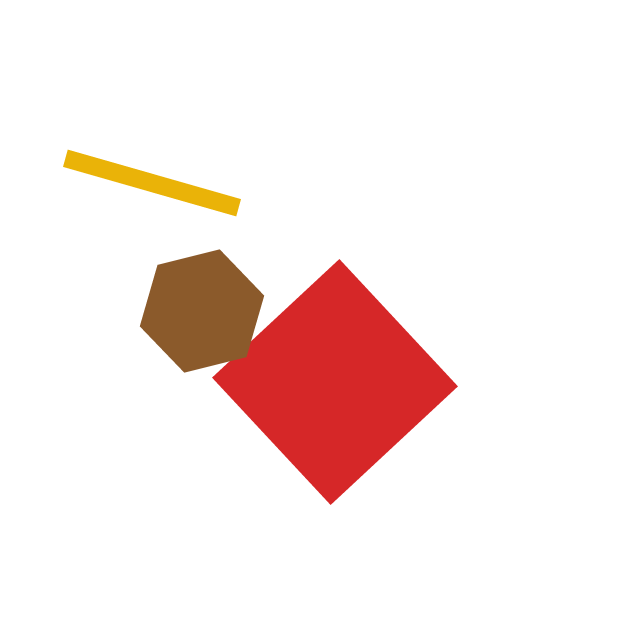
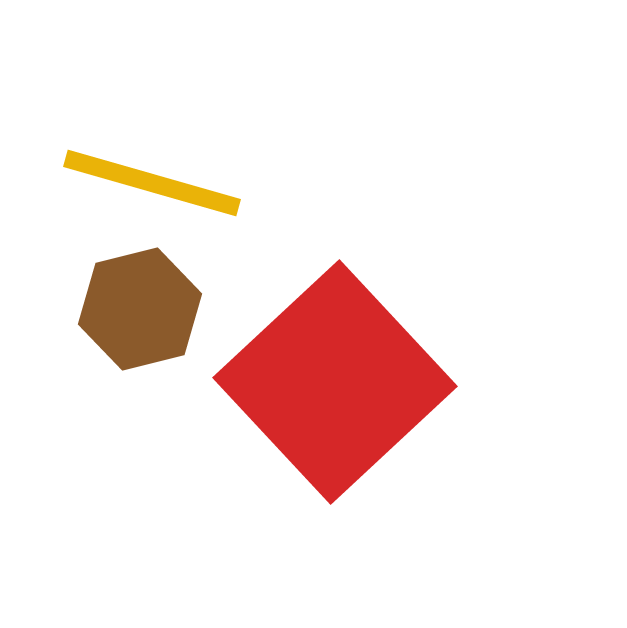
brown hexagon: moved 62 px left, 2 px up
